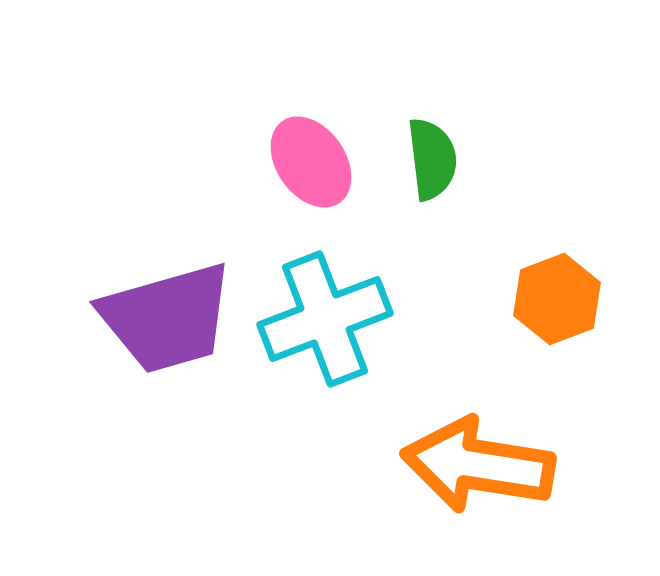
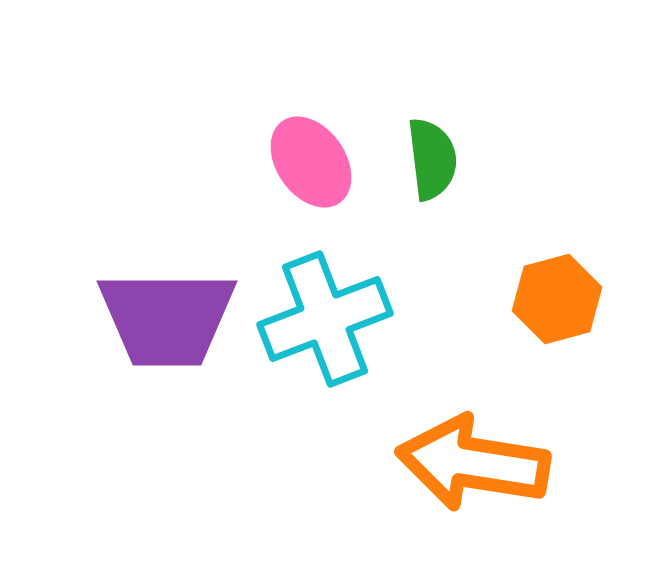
orange hexagon: rotated 6 degrees clockwise
purple trapezoid: rotated 16 degrees clockwise
orange arrow: moved 5 px left, 2 px up
